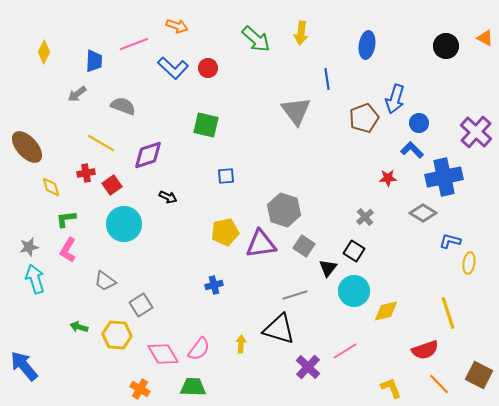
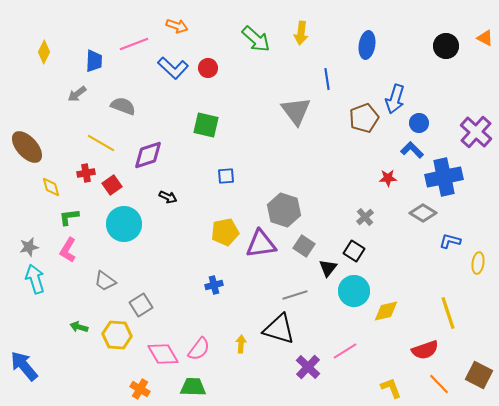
green L-shape at (66, 219): moved 3 px right, 2 px up
yellow ellipse at (469, 263): moved 9 px right
